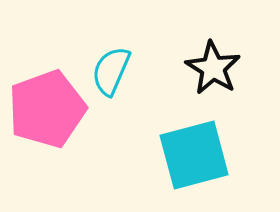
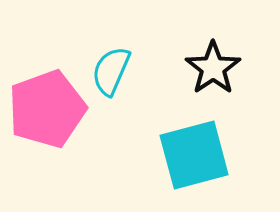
black star: rotated 6 degrees clockwise
